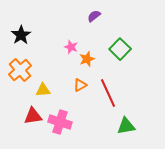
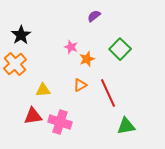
orange cross: moved 5 px left, 6 px up
